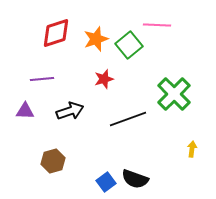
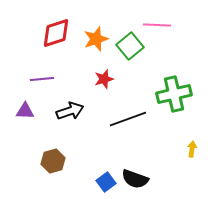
green square: moved 1 px right, 1 px down
green cross: rotated 32 degrees clockwise
